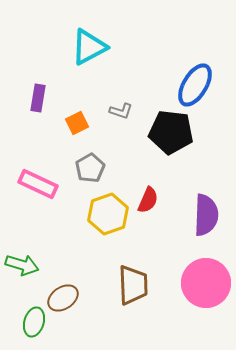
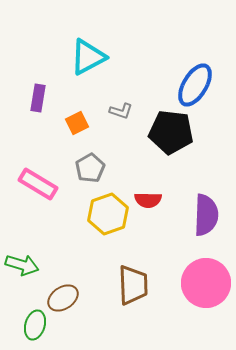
cyan triangle: moved 1 px left, 10 px down
pink rectangle: rotated 6 degrees clockwise
red semicircle: rotated 68 degrees clockwise
green ellipse: moved 1 px right, 3 px down
